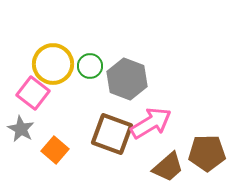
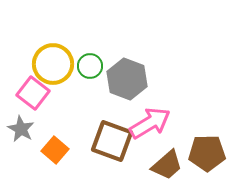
pink arrow: moved 1 px left
brown square: moved 7 px down
brown trapezoid: moved 1 px left, 2 px up
